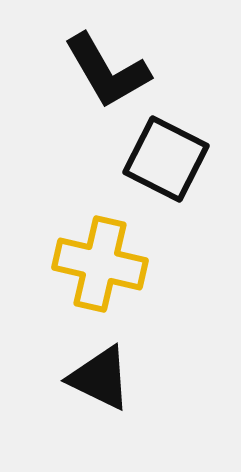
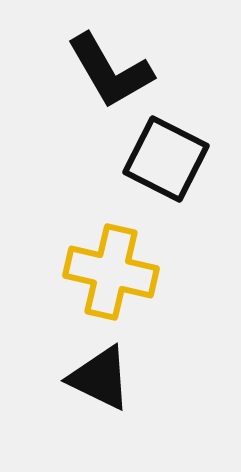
black L-shape: moved 3 px right
yellow cross: moved 11 px right, 8 px down
